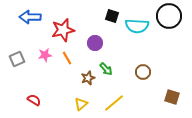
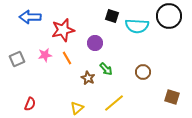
brown star: rotated 24 degrees counterclockwise
red semicircle: moved 4 px left, 4 px down; rotated 80 degrees clockwise
yellow triangle: moved 4 px left, 4 px down
